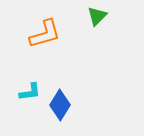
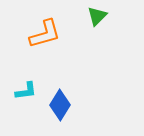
cyan L-shape: moved 4 px left, 1 px up
